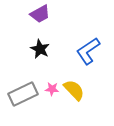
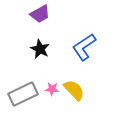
blue L-shape: moved 4 px left, 4 px up
